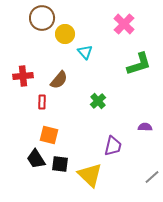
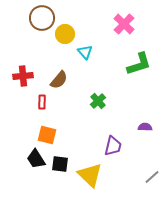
orange square: moved 2 px left
